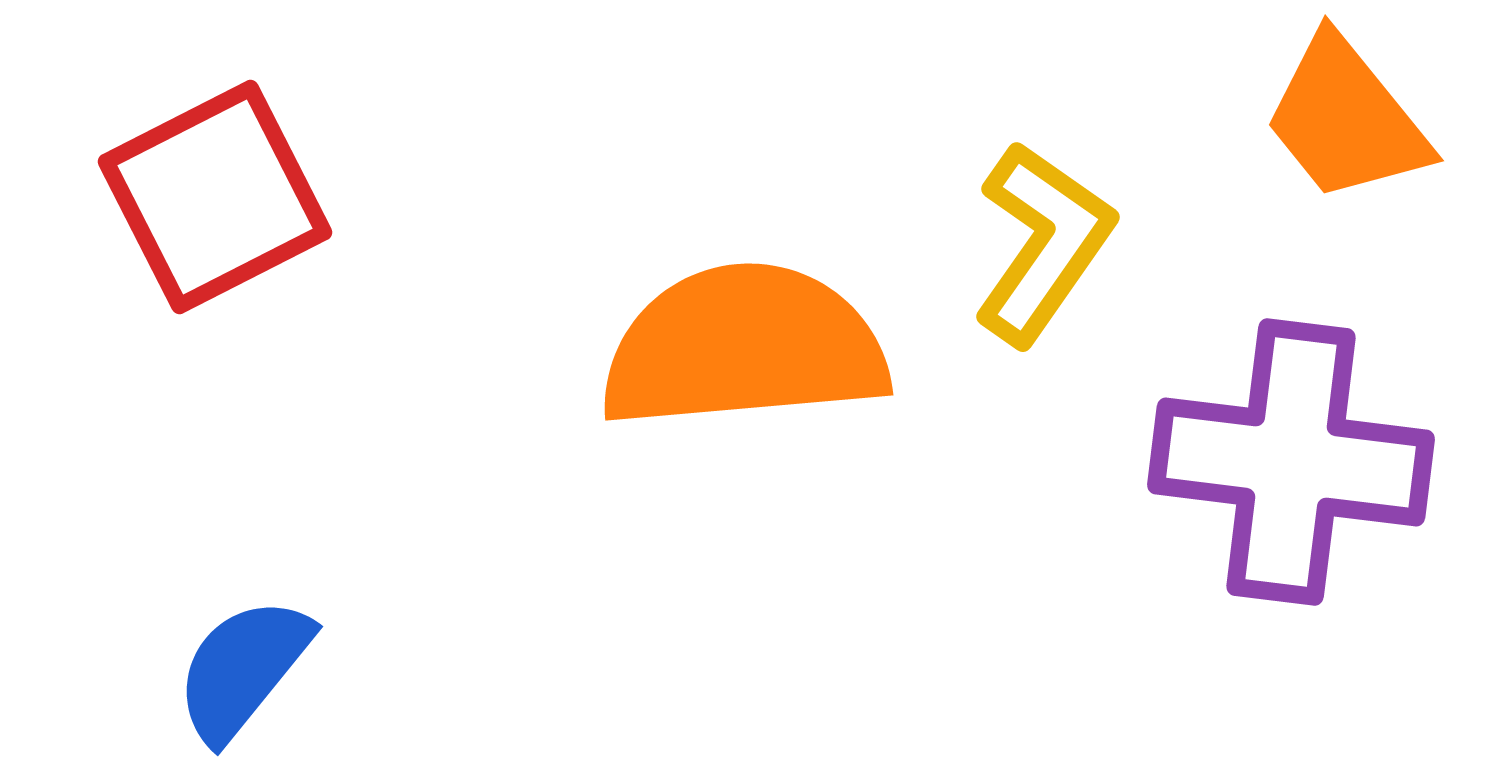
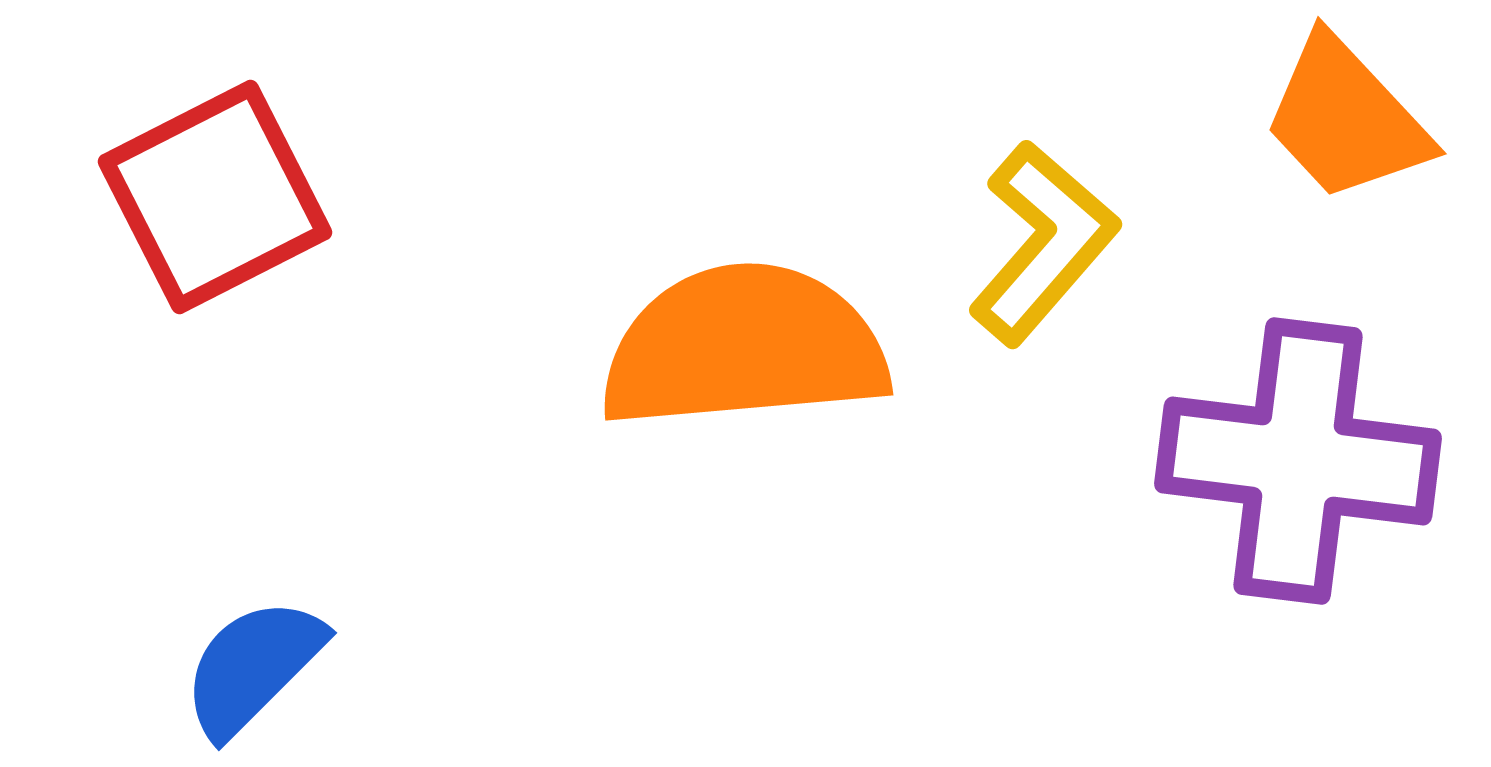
orange trapezoid: rotated 4 degrees counterclockwise
yellow L-shape: rotated 6 degrees clockwise
purple cross: moved 7 px right, 1 px up
blue semicircle: moved 10 px right, 2 px up; rotated 6 degrees clockwise
